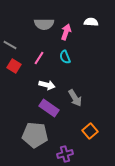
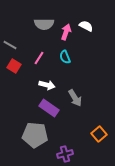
white semicircle: moved 5 px left, 4 px down; rotated 24 degrees clockwise
orange square: moved 9 px right, 3 px down
